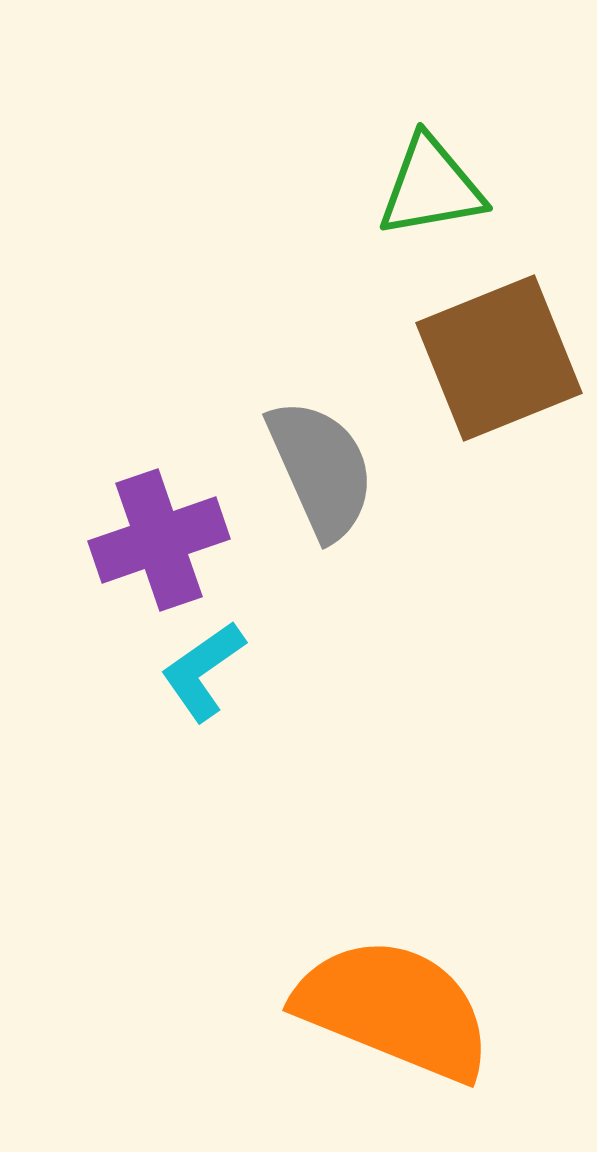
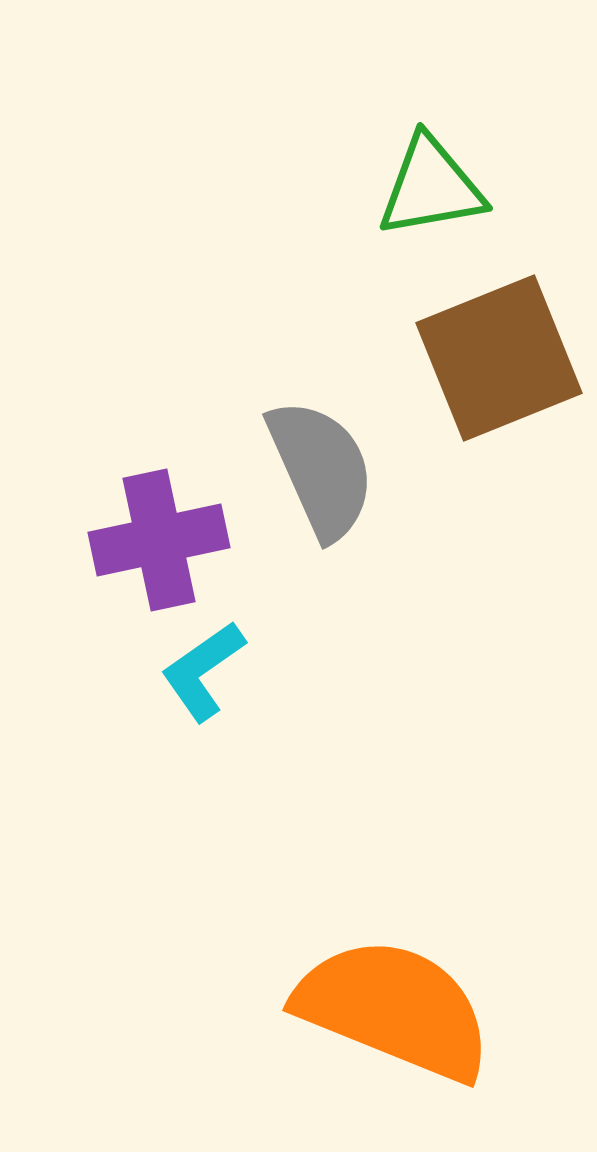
purple cross: rotated 7 degrees clockwise
